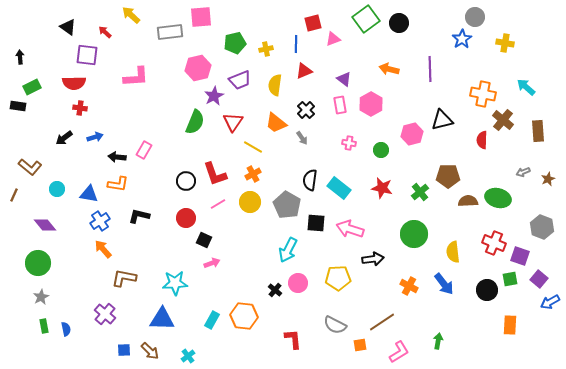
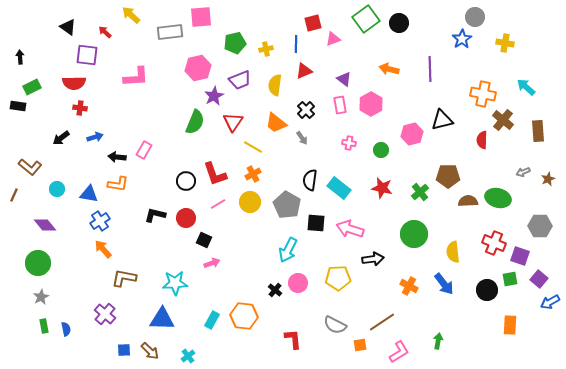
black arrow at (64, 138): moved 3 px left
black L-shape at (139, 216): moved 16 px right, 1 px up
gray hexagon at (542, 227): moved 2 px left, 1 px up; rotated 20 degrees counterclockwise
